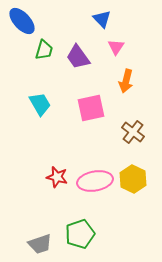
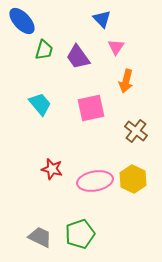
cyan trapezoid: rotated 10 degrees counterclockwise
brown cross: moved 3 px right, 1 px up
red star: moved 5 px left, 8 px up
gray trapezoid: moved 7 px up; rotated 135 degrees counterclockwise
